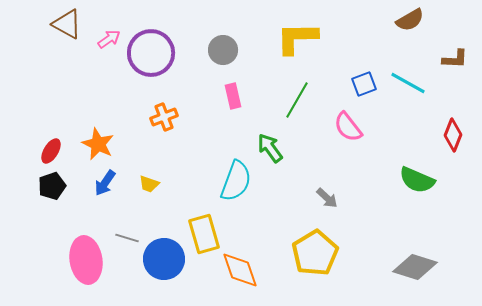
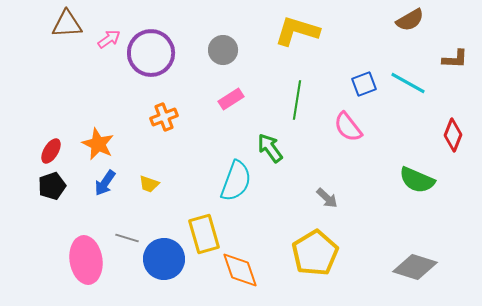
brown triangle: rotated 32 degrees counterclockwise
yellow L-shape: moved 7 px up; rotated 18 degrees clockwise
pink rectangle: moved 2 px left, 3 px down; rotated 70 degrees clockwise
green line: rotated 21 degrees counterclockwise
